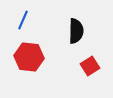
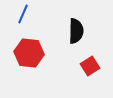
blue line: moved 6 px up
red hexagon: moved 4 px up
